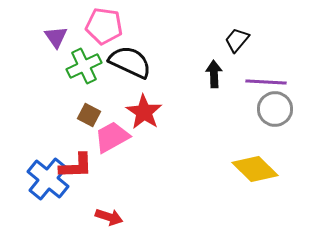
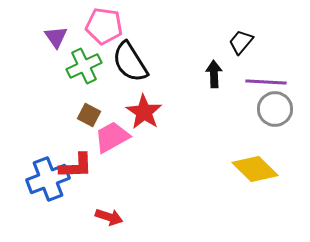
black trapezoid: moved 4 px right, 2 px down
black semicircle: rotated 147 degrees counterclockwise
blue cross: rotated 30 degrees clockwise
